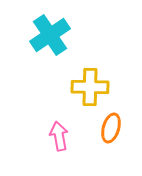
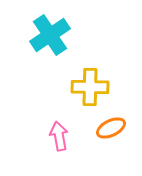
orange ellipse: rotated 48 degrees clockwise
